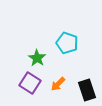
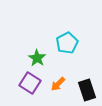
cyan pentagon: rotated 25 degrees clockwise
